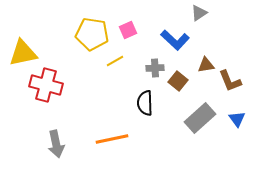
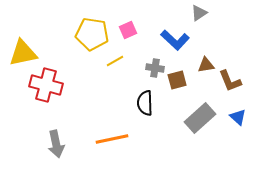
gray cross: rotated 12 degrees clockwise
brown square: moved 1 px left, 1 px up; rotated 36 degrees clockwise
blue triangle: moved 1 px right, 2 px up; rotated 12 degrees counterclockwise
